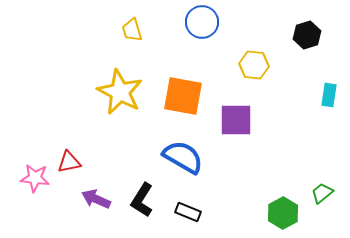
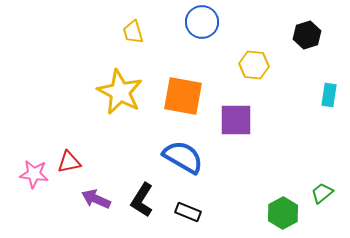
yellow trapezoid: moved 1 px right, 2 px down
pink star: moved 1 px left, 4 px up
